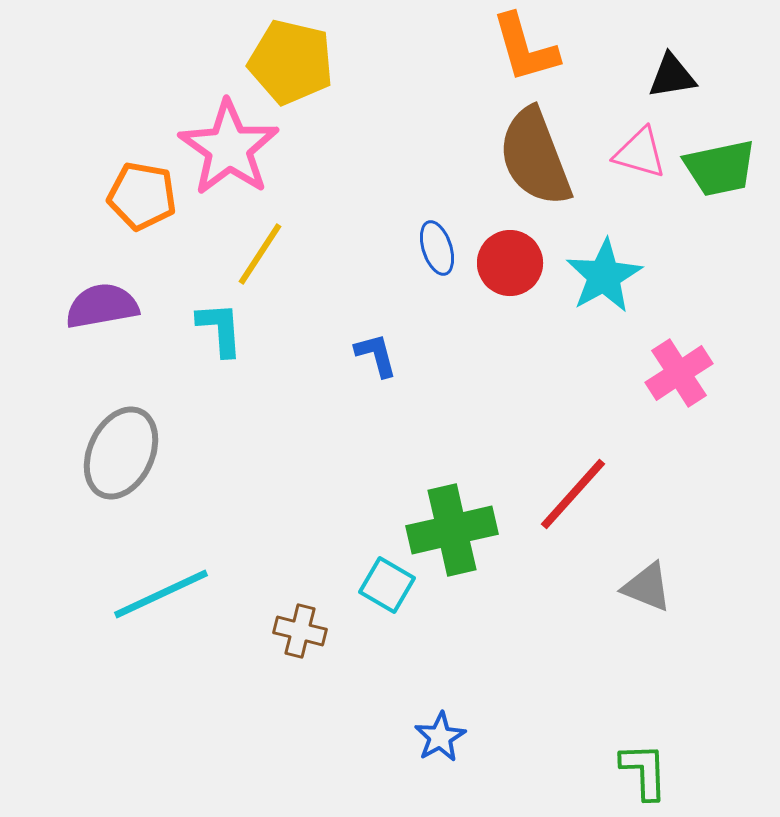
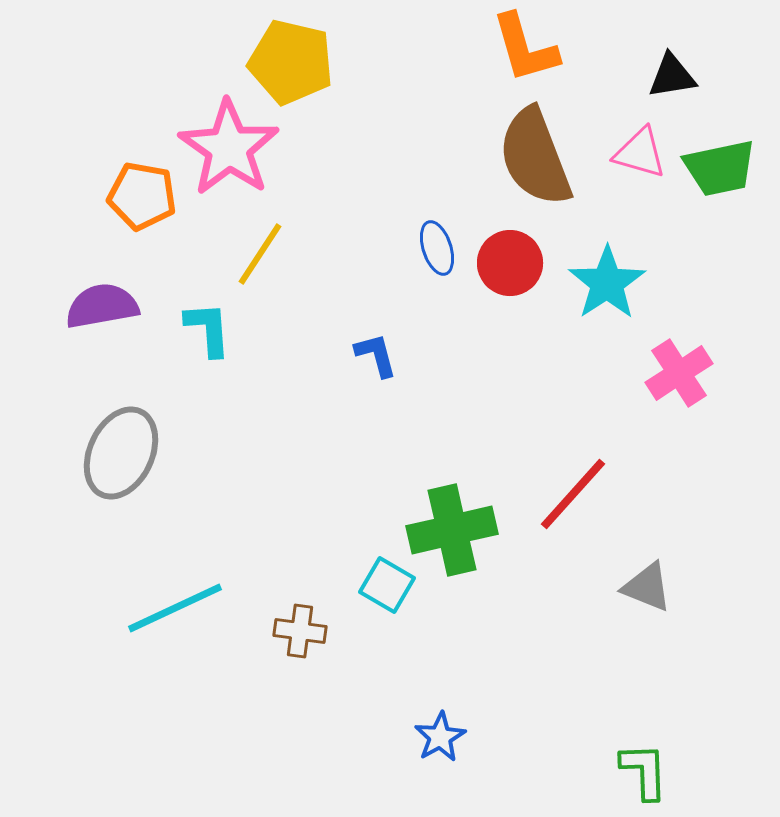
cyan star: moved 3 px right, 7 px down; rotated 4 degrees counterclockwise
cyan L-shape: moved 12 px left
cyan line: moved 14 px right, 14 px down
brown cross: rotated 6 degrees counterclockwise
